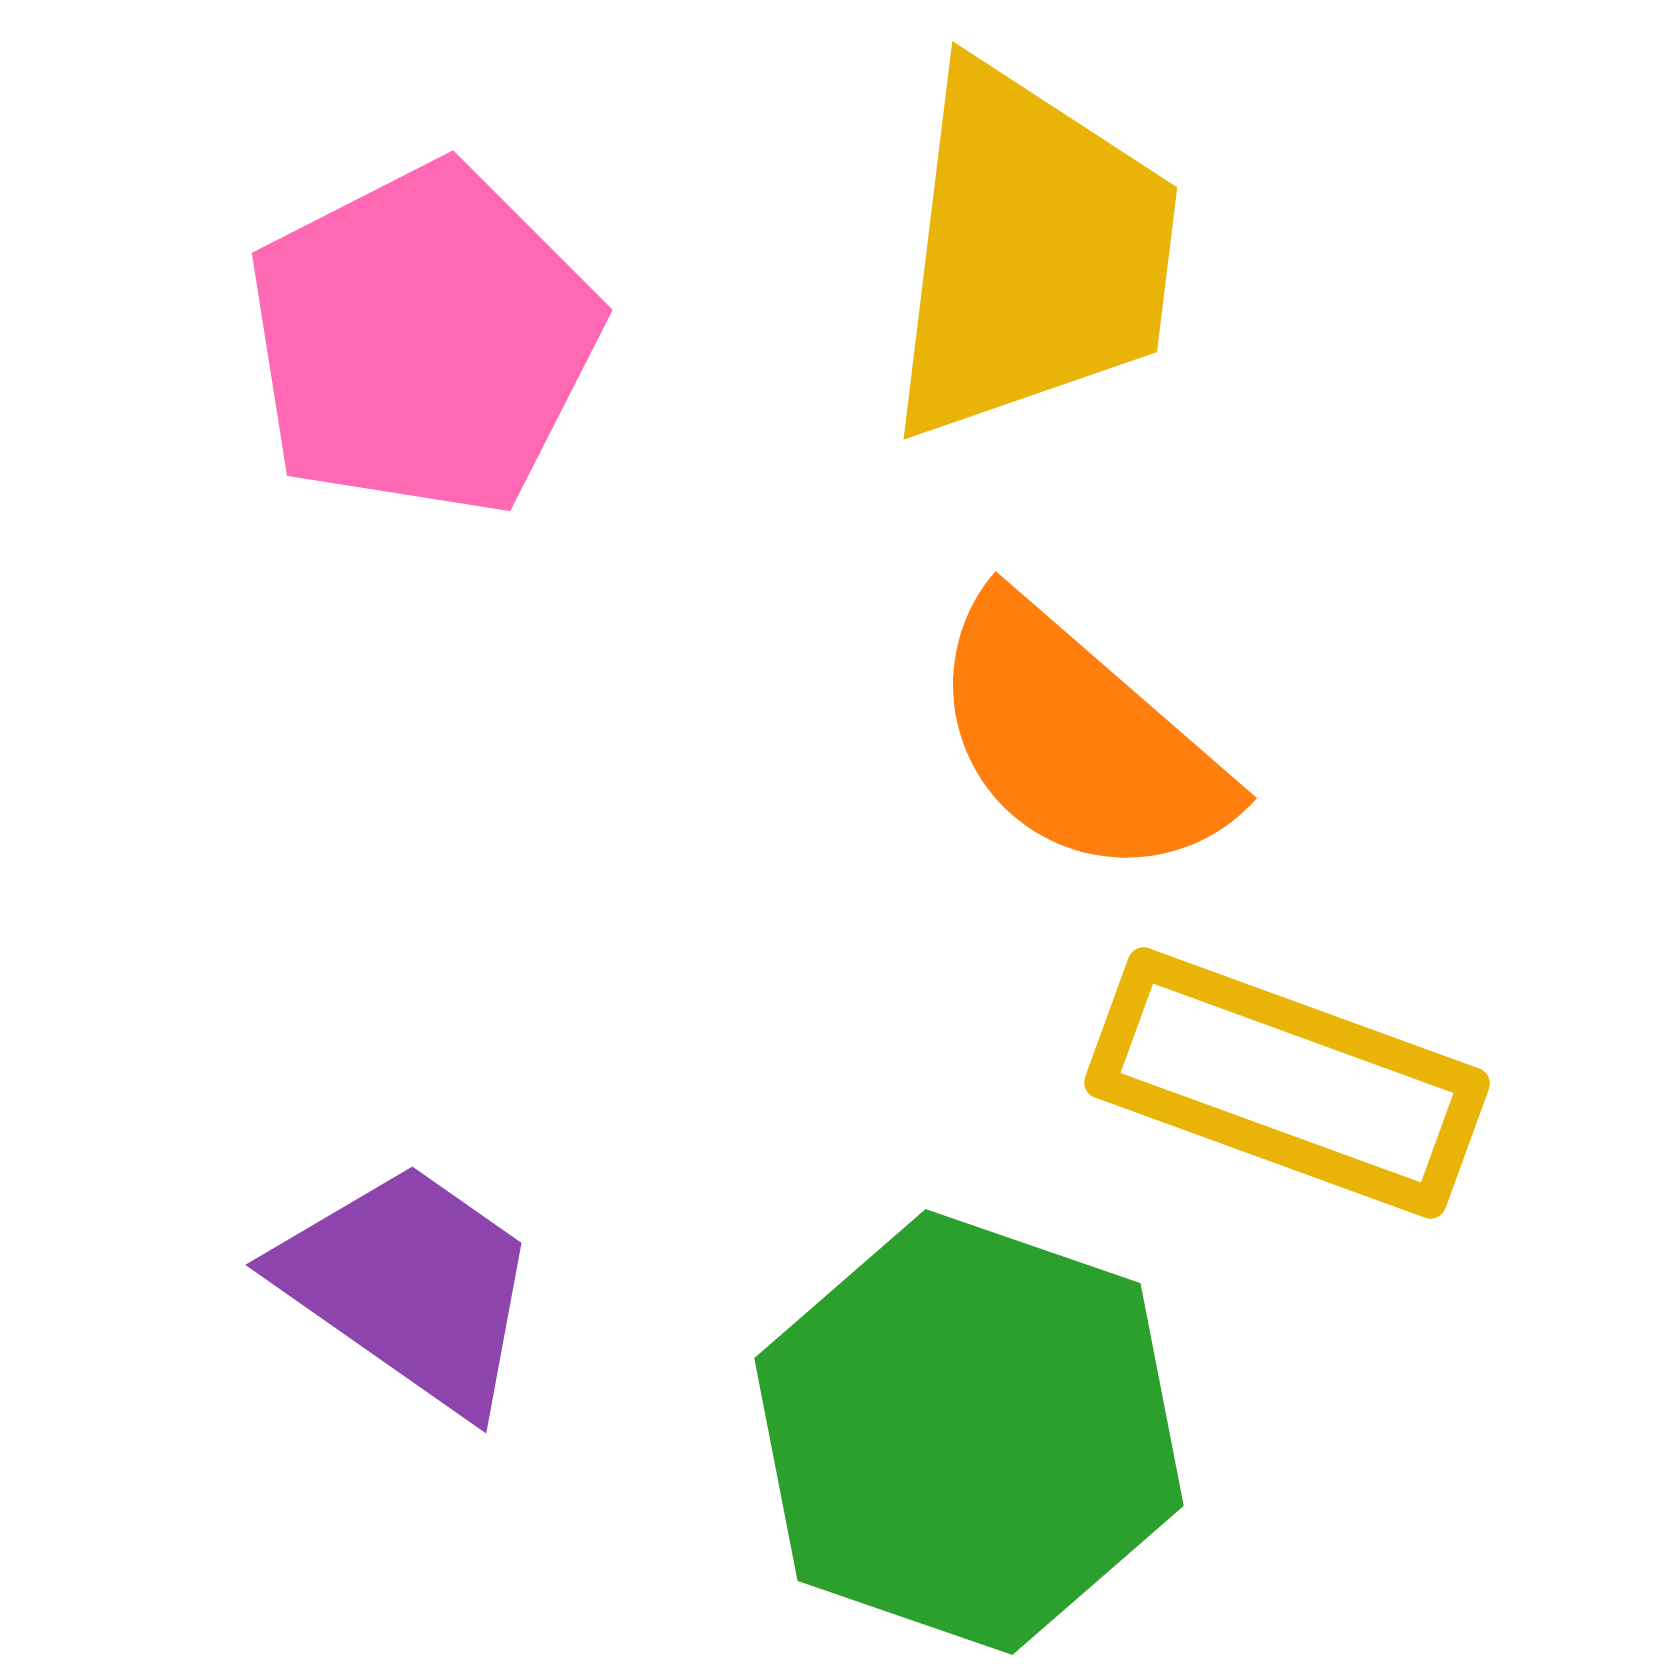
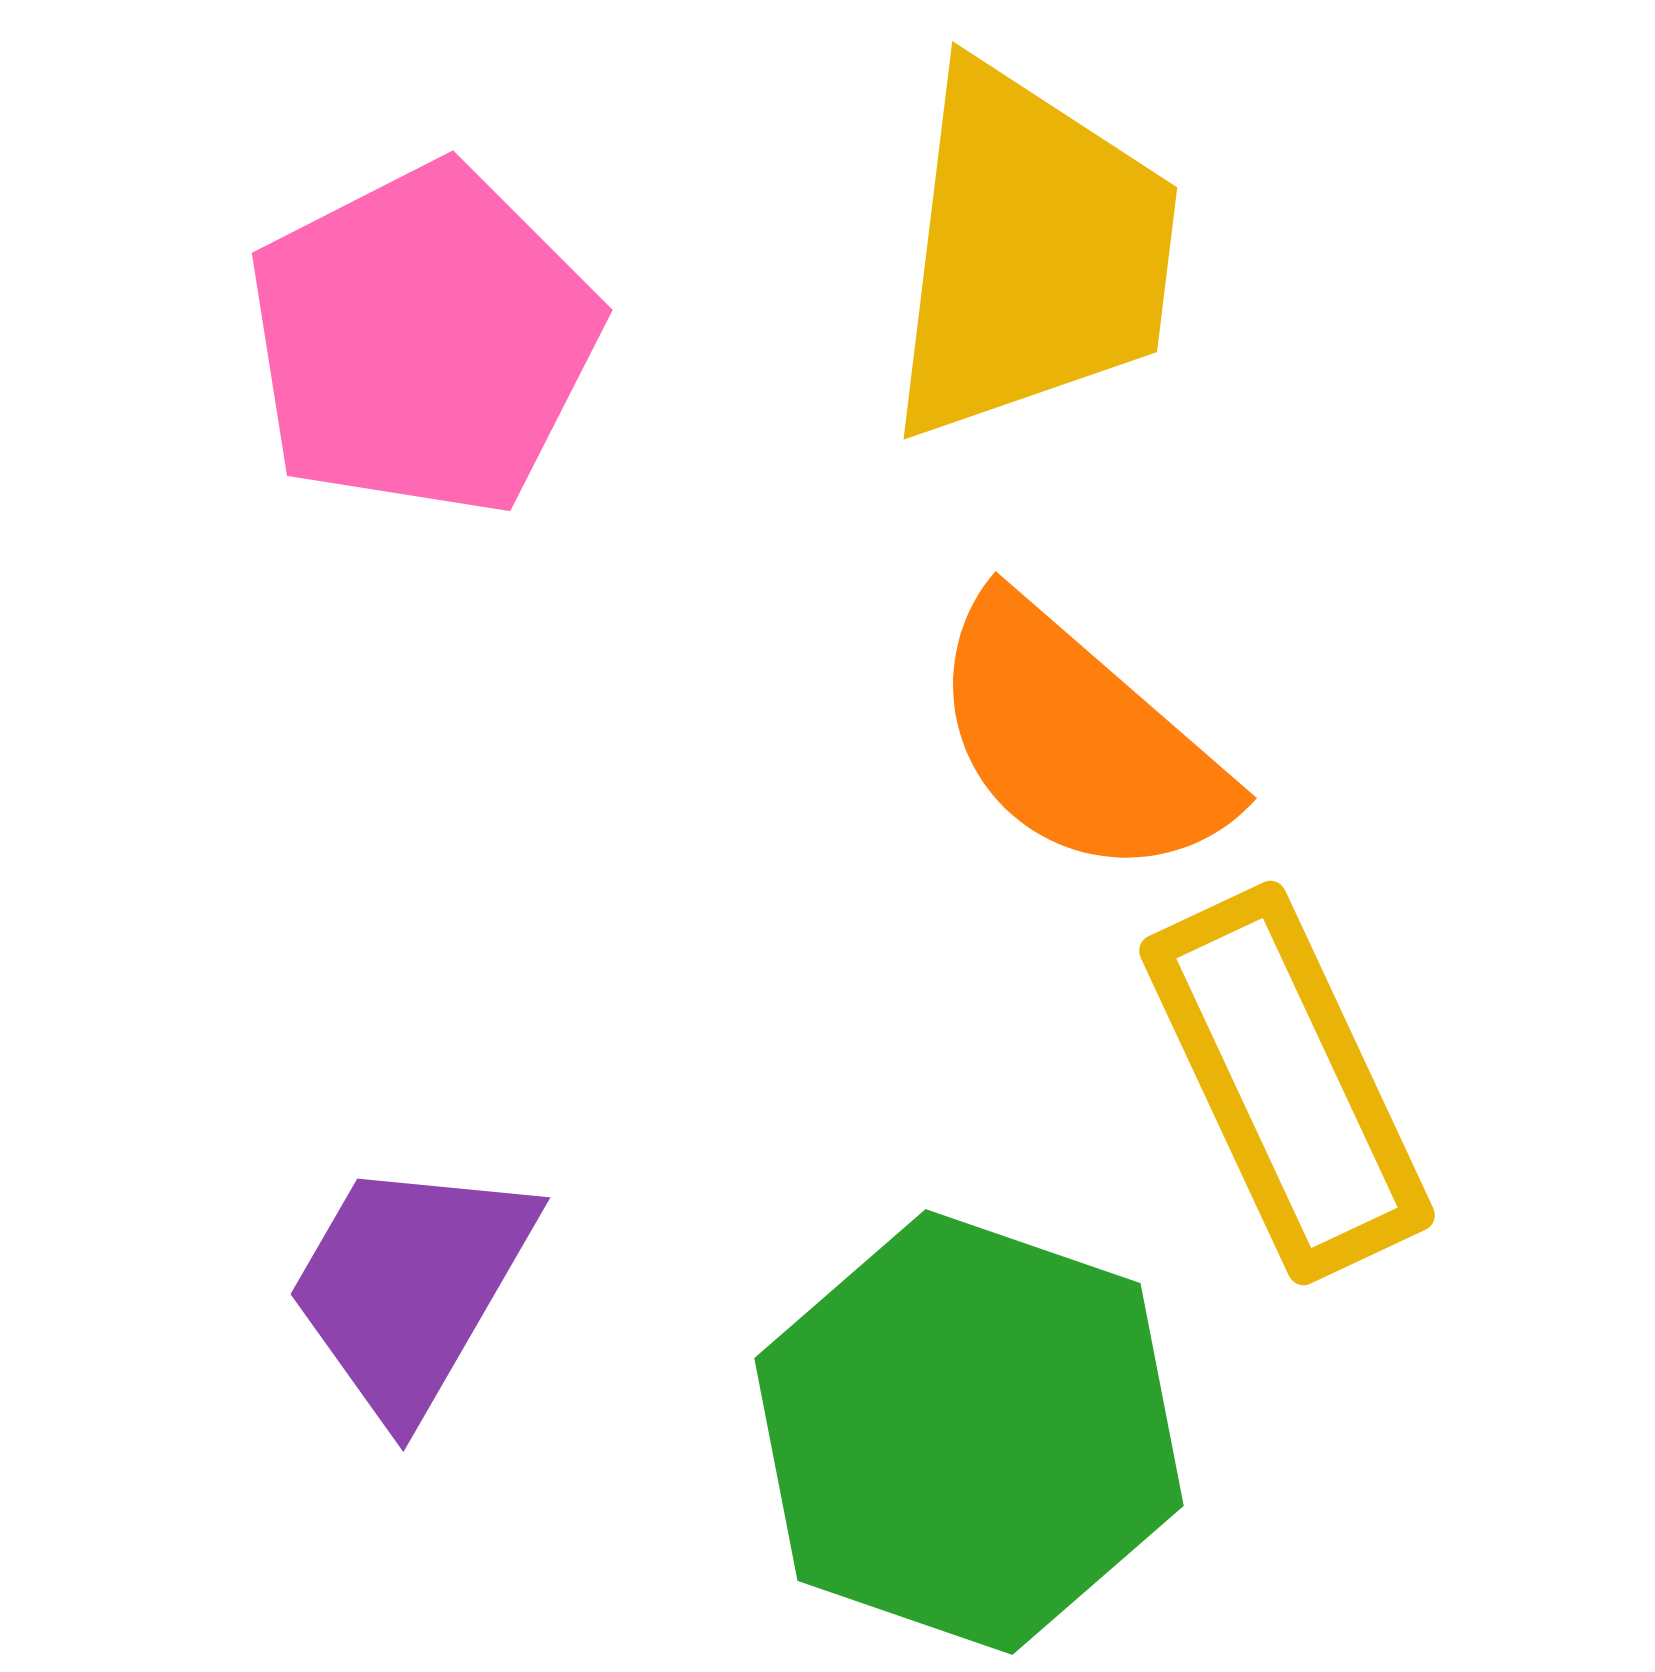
yellow rectangle: rotated 45 degrees clockwise
purple trapezoid: rotated 95 degrees counterclockwise
